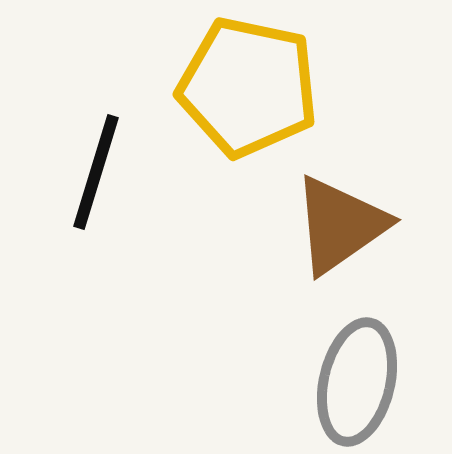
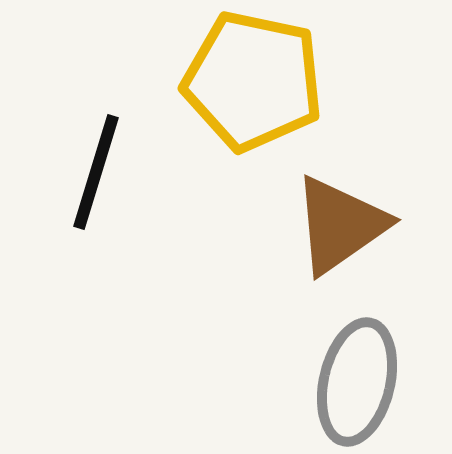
yellow pentagon: moved 5 px right, 6 px up
